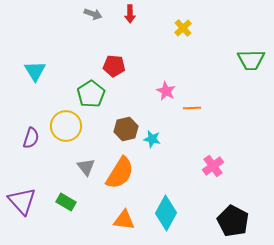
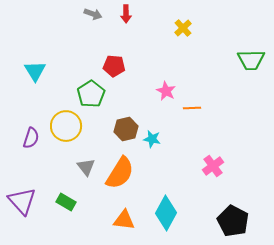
red arrow: moved 4 px left
